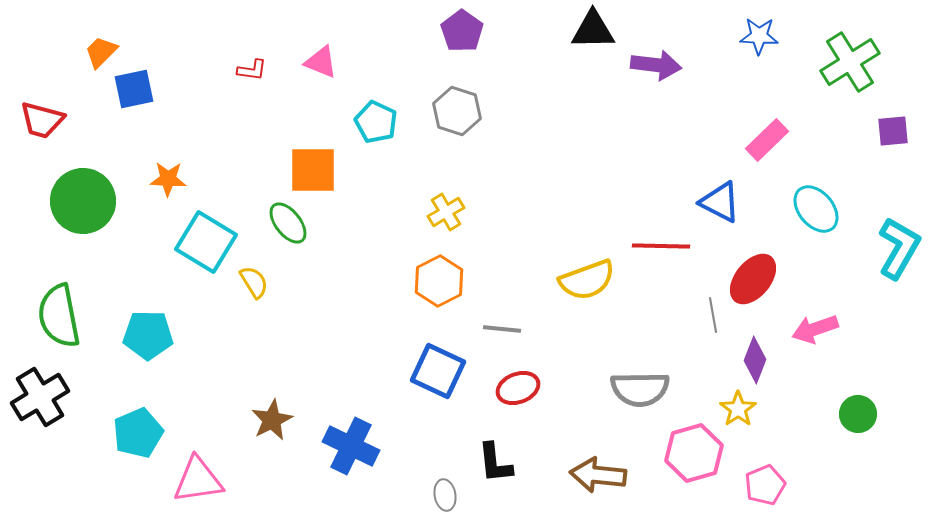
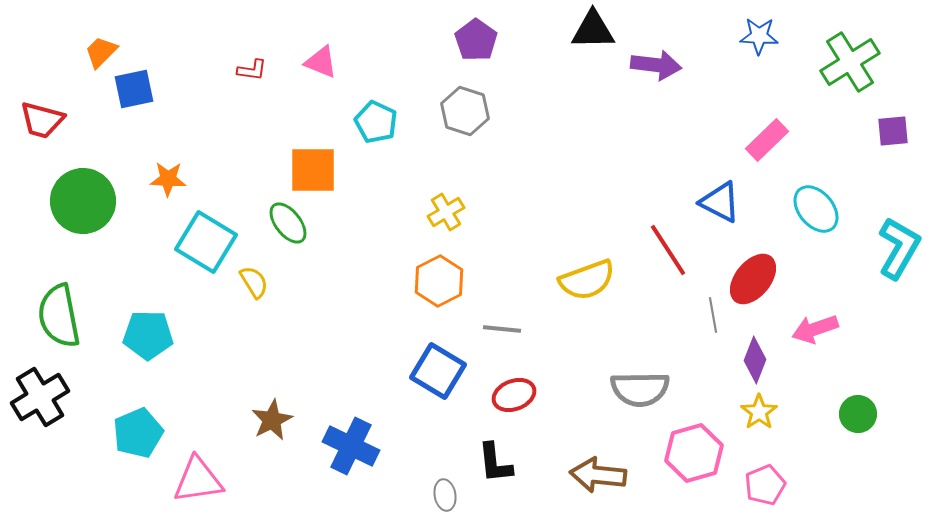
purple pentagon at (462, 31): moved 14 px right, 9 px down
gray hexagon at (457, 111): moved 8 px right
red line at (661, 246): moved 7 px right, 4 px down; rotated 56 degrees clockwise
blue square at (438, 371): rotated 6 degrees clockwise
red ellipse at (518, 388): moved 4 px left, 7 px down
yellow star at (738, 409): moved 21 px right, 3 px down
